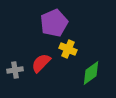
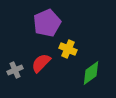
purple pentagon: moved 7 px left
gray cross: rotated 14 degrees counterclockwise
